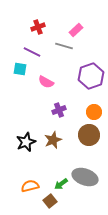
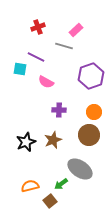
purple line: moved 4 px right, 5 px down
purple cross: rotated 24 degrees clockwise
gray ellipse: moved 5 px left, 8 px up; rotated 15 degrees clockwise
